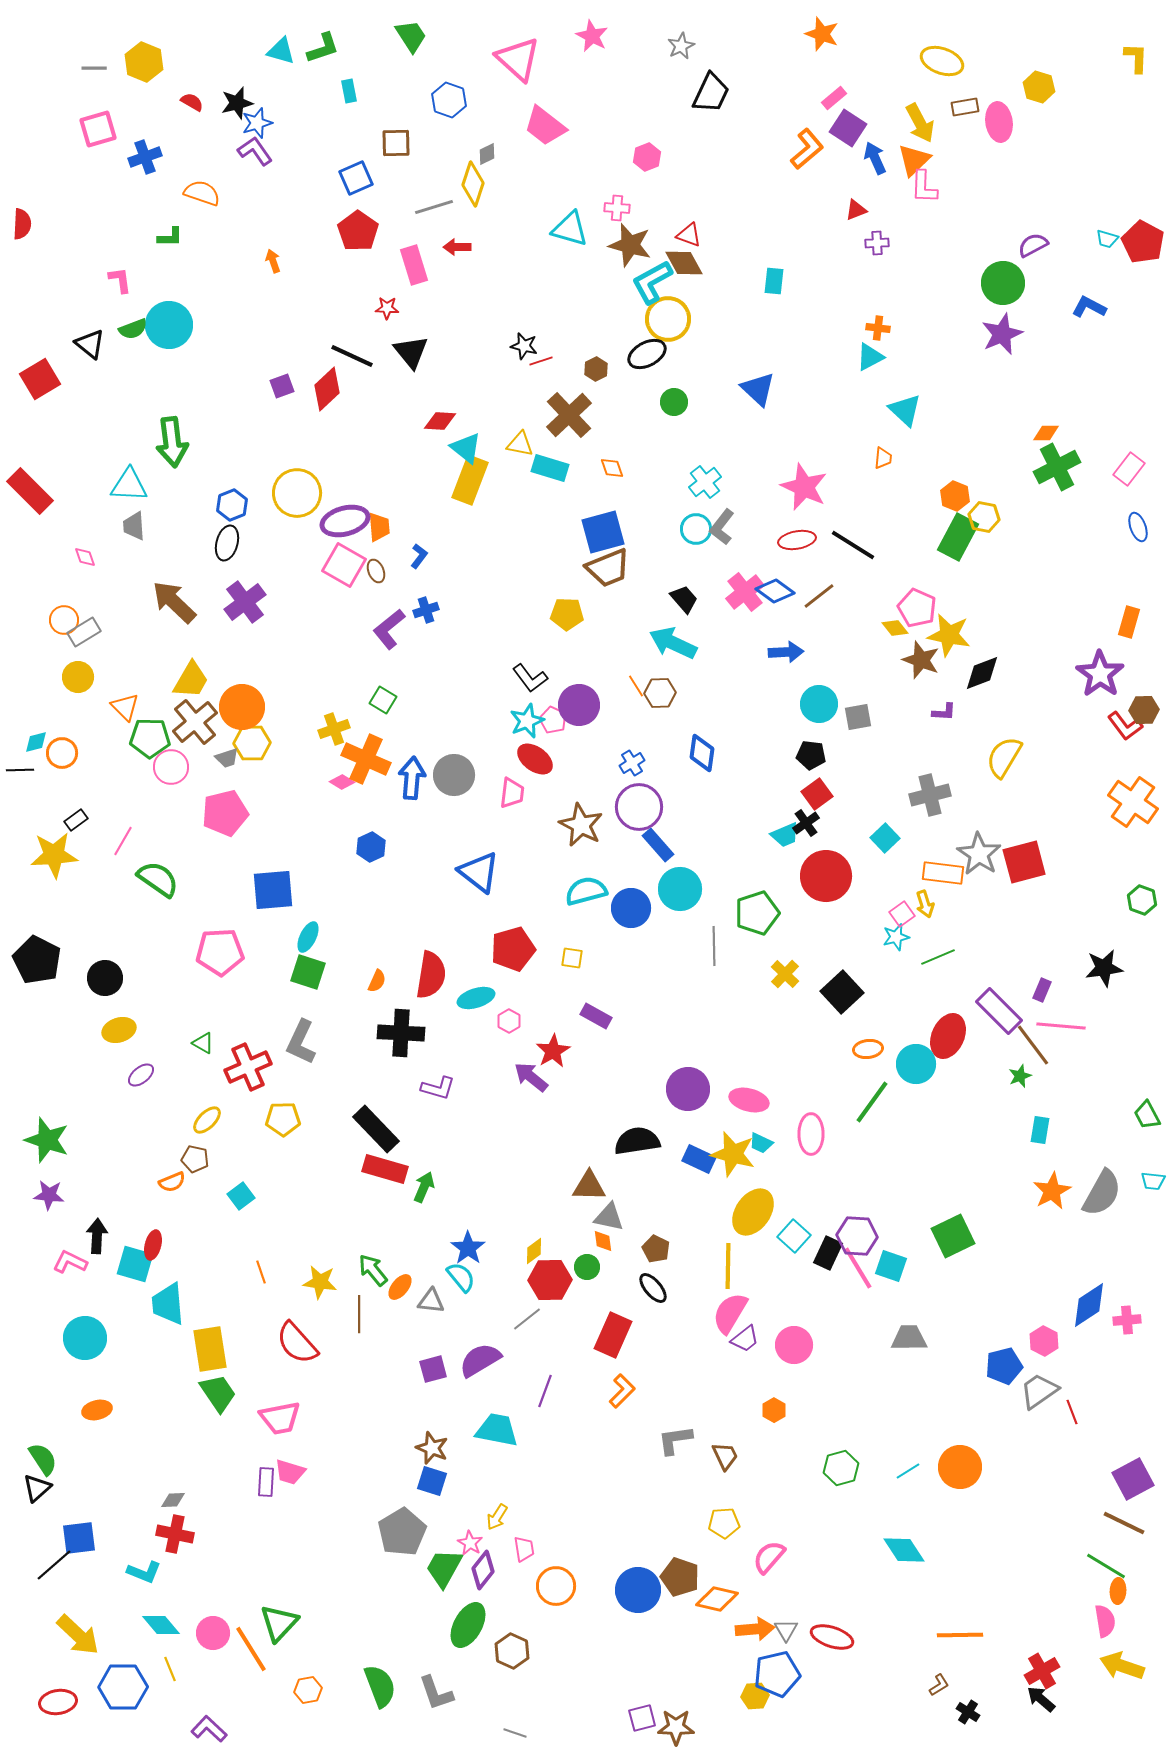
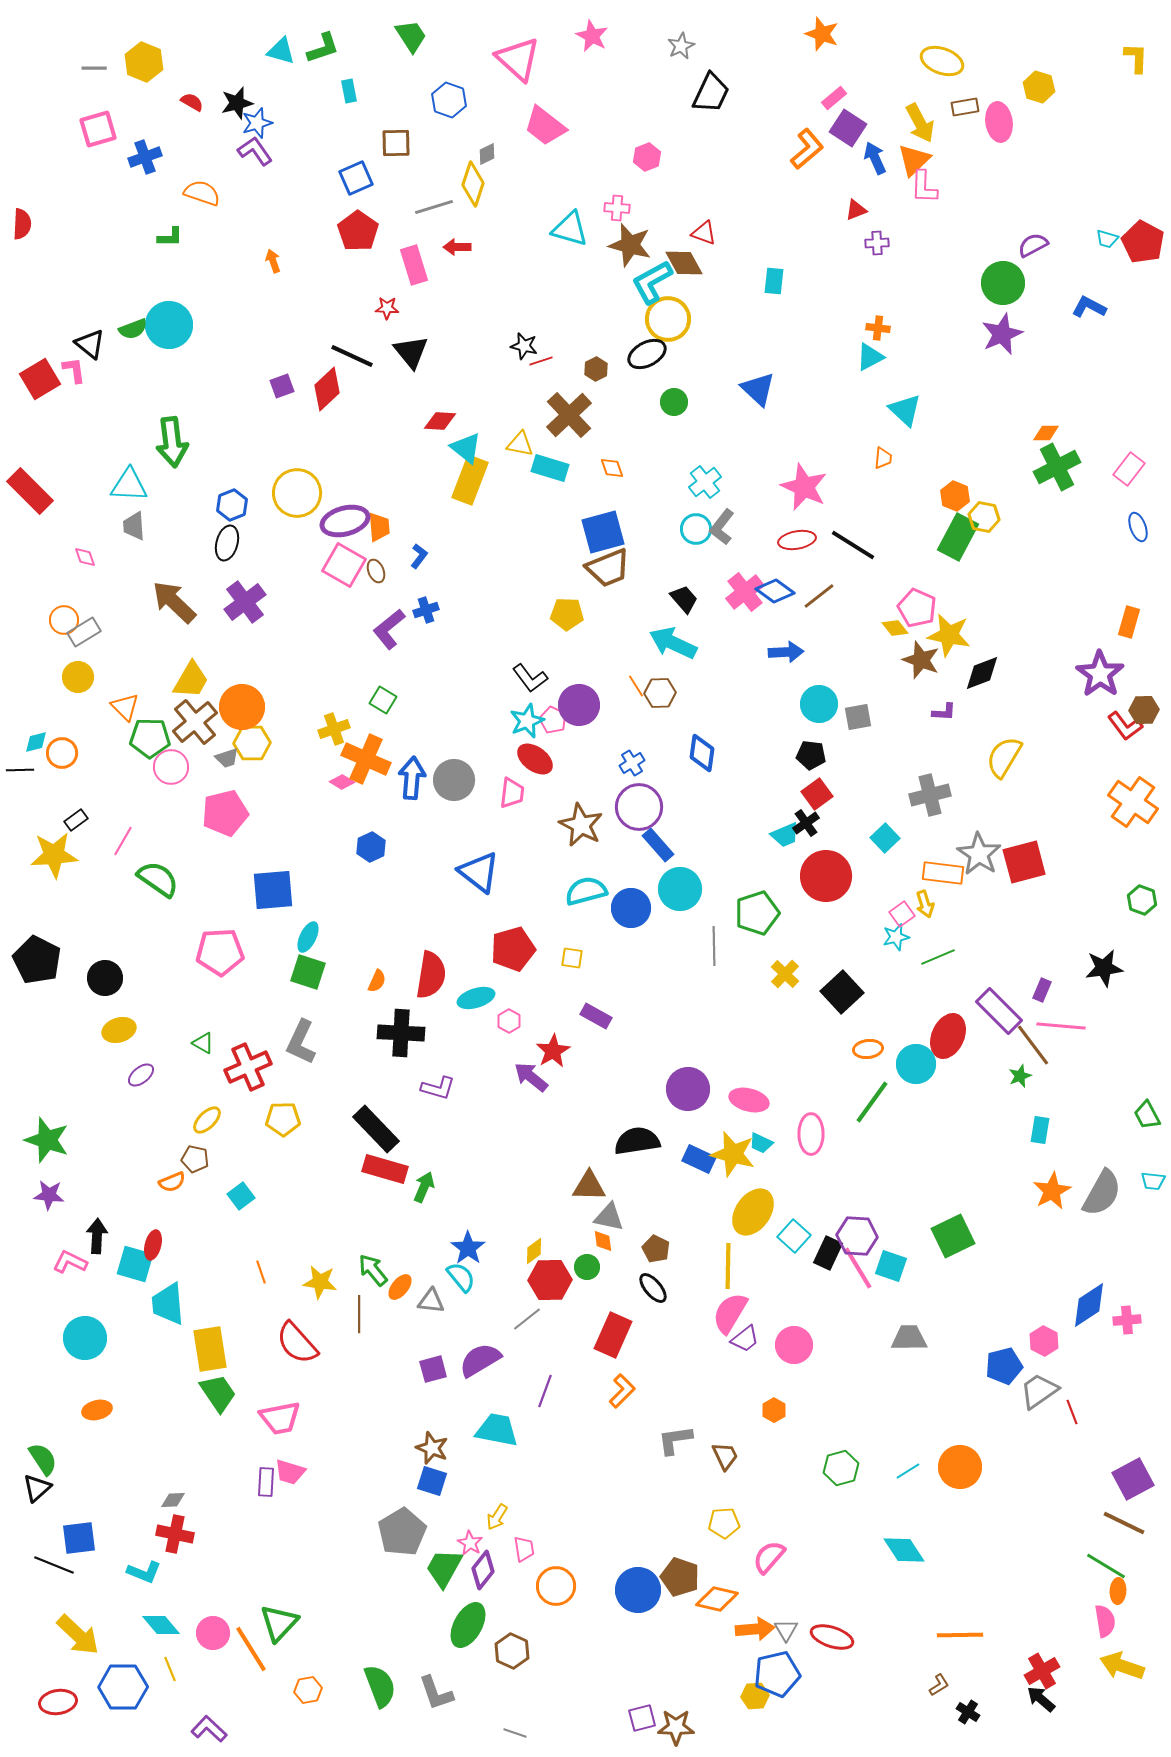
red triangle at (689, 235): moved 15 px right, 2 px up
pink L-shape at (120, 280): moved 46 px left, 90 px down
gray circle at (454, 775): moved 5 px down
black line at (54, 1565): rotated 63 degrees clockwise
